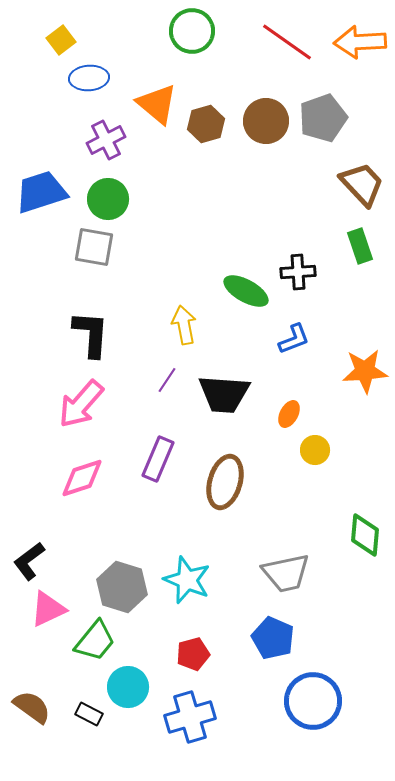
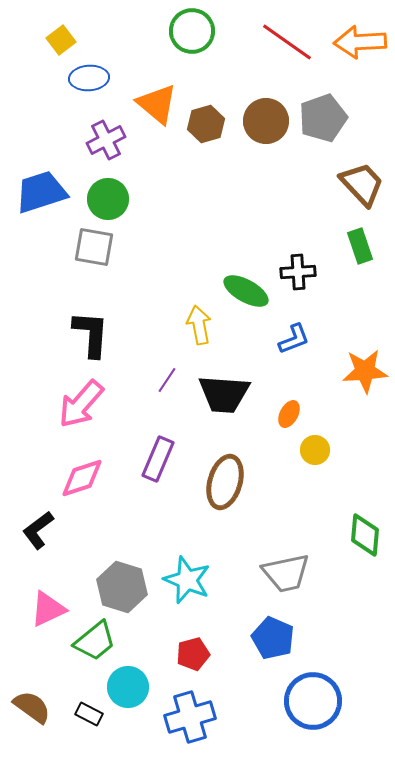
yellow arrow at (184, 325): moved 15 px right
black L-shape at (29, 561): moved 9 px right, 31 px up
green trapezoid at (95, 641): rotated 12 degrees clockwise
